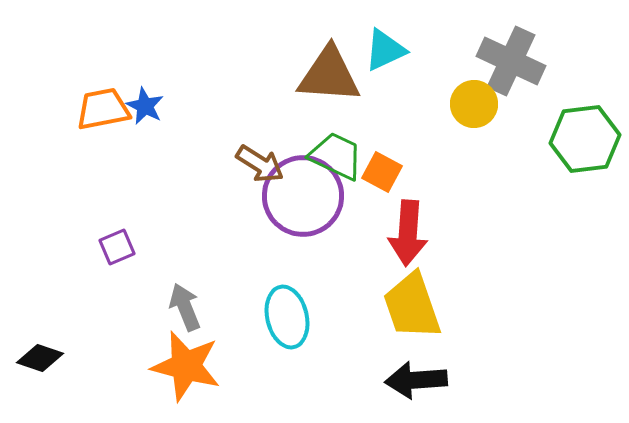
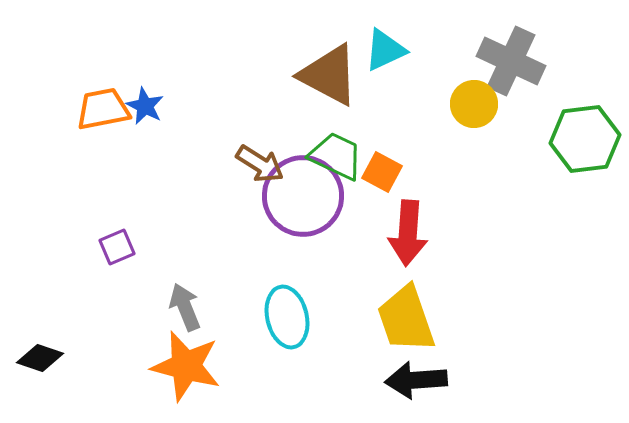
brown triangle: rotated 24 degrees clockwise
yellow trapezoid: moved 6 px left, 13 px down
